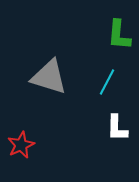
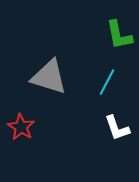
green L-shape: rotated 16 degrees counterclockwise
white L-shape: rotated 20 degrees counterclockwise
red star: moved 18 px up; rotated 16 degrees counterclockwise
